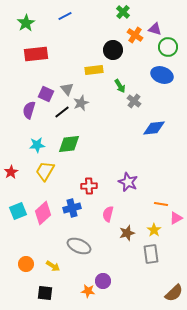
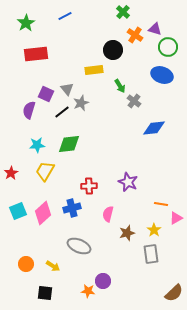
red star: moved 1 px down
